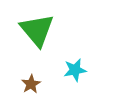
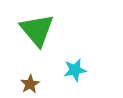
brown star: moved 1 px left
